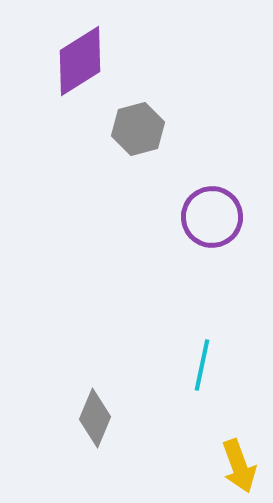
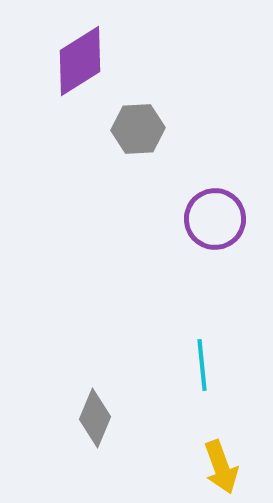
gray hexagon: rotated 12 degrees clockwise
purple circle: moved 3 px right, 2 px down
cyan line: rotated 18 degrees counterclockwise
yellow arrow: moved 18 px left, 1 px down
